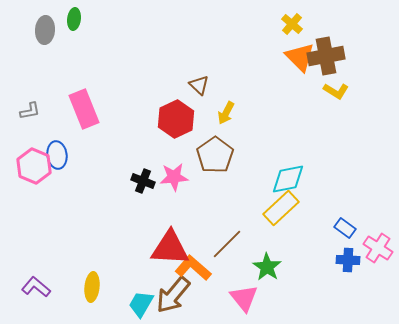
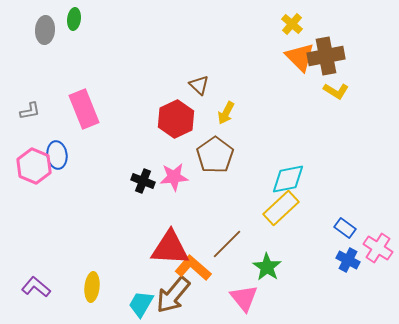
blue cross: rotated 25 degrees clockwise
